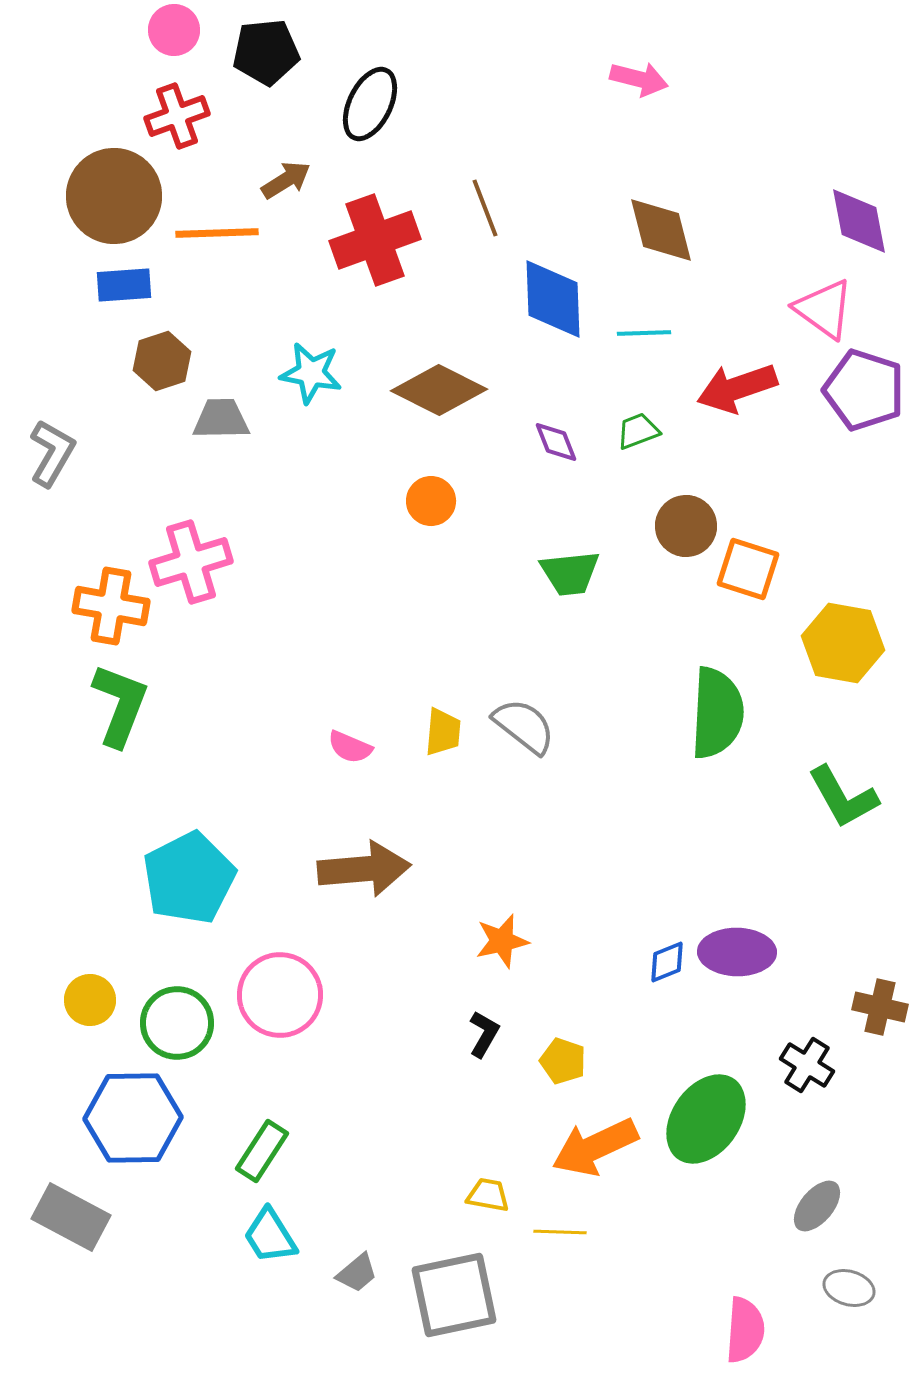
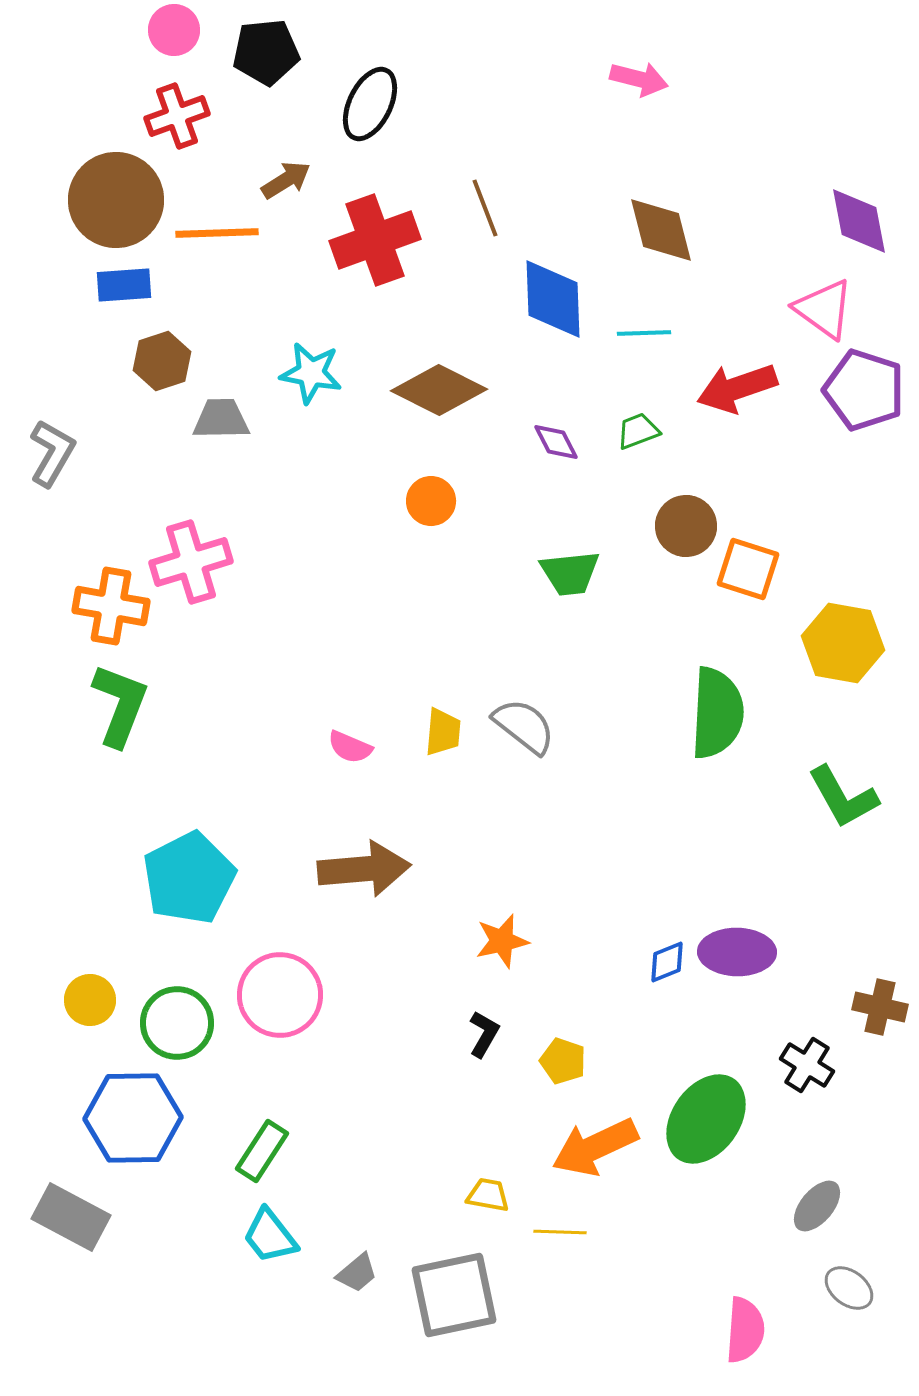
brown circle at (114, 196): moved 2 px right, 4 px down
purple diamond at (556, 442): rotated 6 degrees counterclockwise
cyan trapezoid at (270, 1236): rotated 6 degrees counterclockwise
gray ellipse at (849, 1288): rotated 21 degrees clockwise
